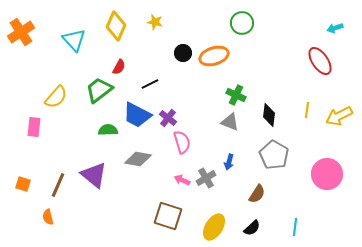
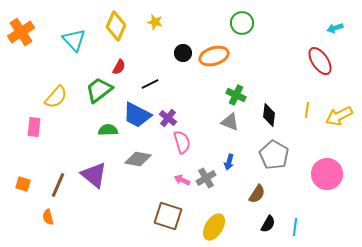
black semicircle: moved 16 px right, 4 px up; rotated 18 degrees counterclockwise
